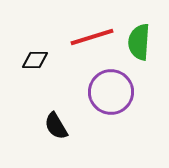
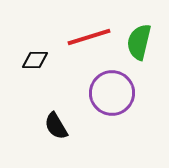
red line: moved 3 px left
green semicircle: rotated 9 degrees clockwise
purple circle: moved 1 px right, 1 px down
